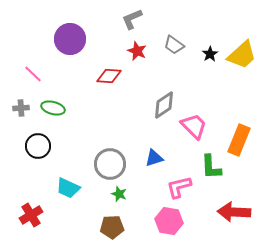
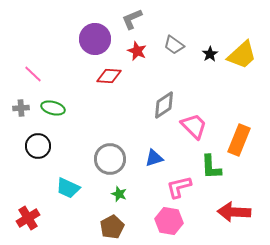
purple circle: moved 25 px right
gray circle: moved 5 px up
red cross: moved 3 px left, 3 px down
brown pentagon: rotated 25 degrees counterclockwise
